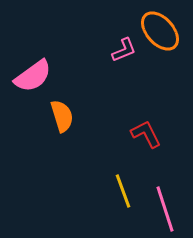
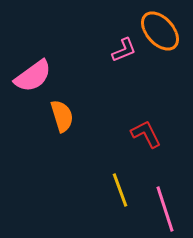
yellow line: moved 3 px left, 1 px up
